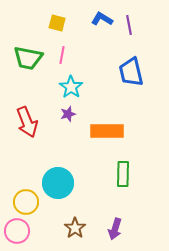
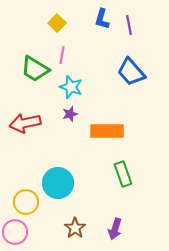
blue L-shape: rotated 105 degrees counterclockwise
yellow square: rotated 30 degrees clockwise
green trapezoid: moved 7 px right, 11 px down; rotated 20 degrees clockwise
blue trapezoid: rotated 28 degrees counterclockwise
cyan star: rotated 15 degrees counterclockwise
purple star: moved 2 px right
red arrow: moved 2 px left, 1 px down; rotated 100 degrees clockwise
green rectangle: rotated 20 degrees counterclockwise
pink circle: moved 2 px left, 1 px down
